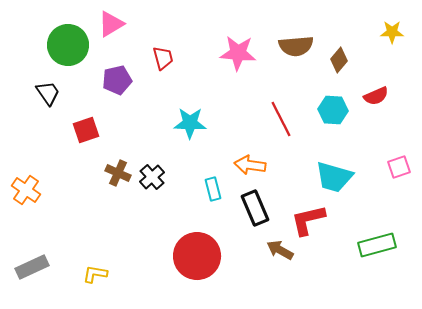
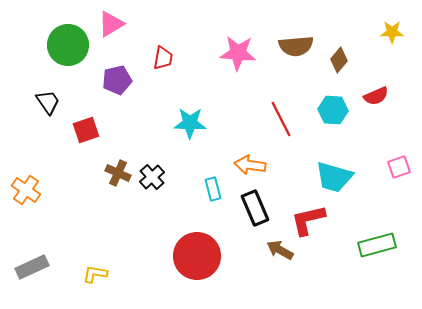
red trapezoid: rotated 25 degrees clockwise
black trapezoid: moved 9 px down
